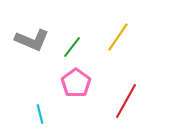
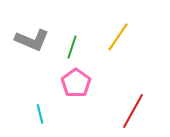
green line: rotated 20 degrees counterclockwise
red line: moved 7 px right, 10 px down
